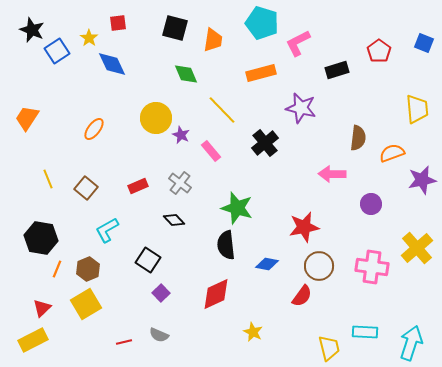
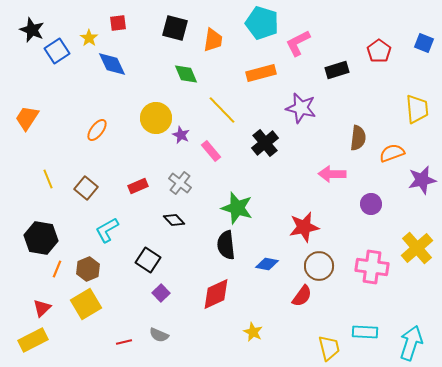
orange ellipse at (94, 129): moved 3 px right, 1 px down
